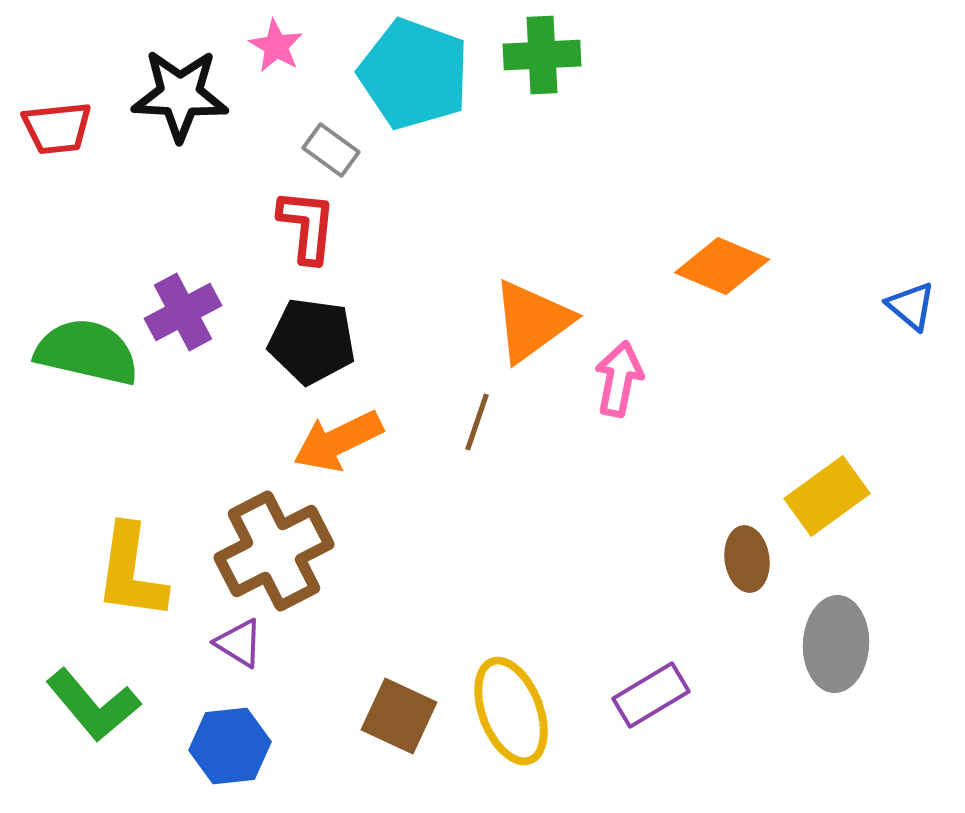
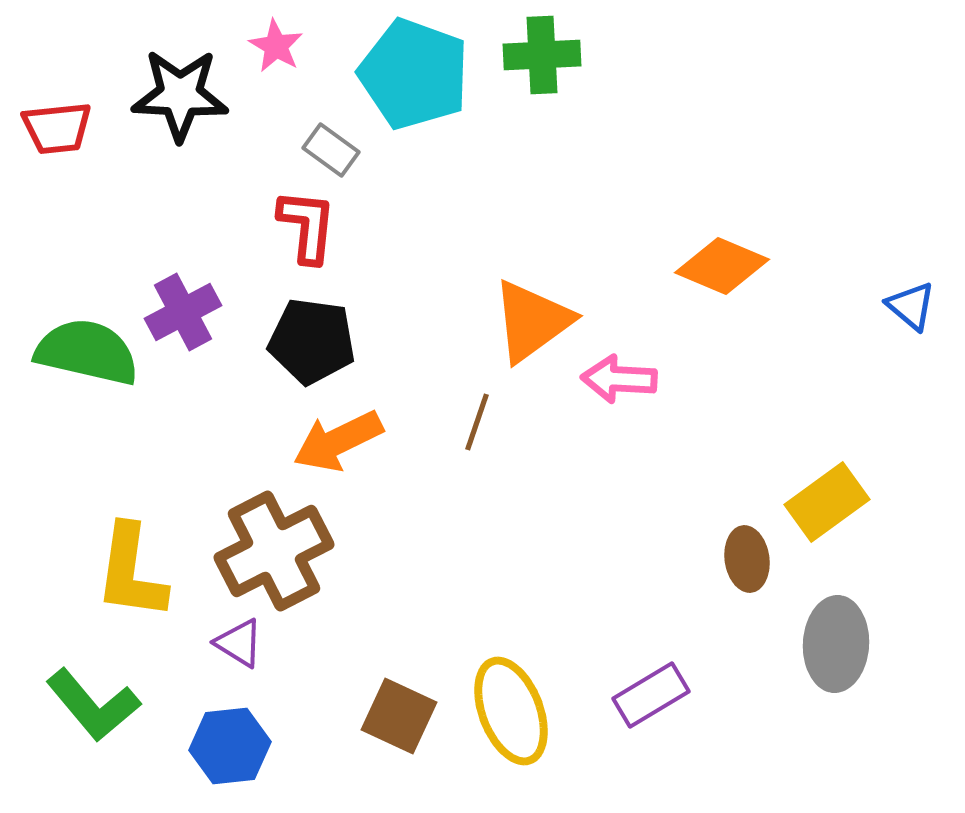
pink arrow: rotated 98 degrees counterclockwise
yellow rectangle: moved 6 px down
